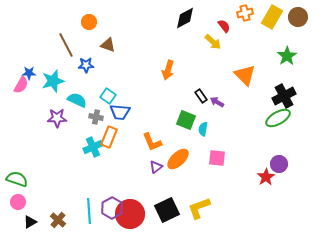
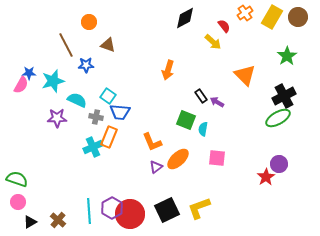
orange cross at (245, 13): rotated 21 degrees counterclockwise
